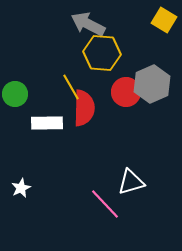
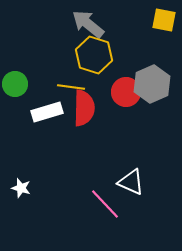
yellow square: rotated 20 degrees counterclockwise
gray arrow: rotated 12 degrees clockwise
yellow hexagon: moved 8 px left, 2 px down; rotated 12 degrees clockwise
yellow line: rotated 52 degrees counterclockwise
green circle: moved 10 px up
white rectangle: moved 11 px up; rotated 16 degrees counterclockwise
white triangle: rotated 40 degrees clockwise
white star: rotated 30 degrees counterclockwise
